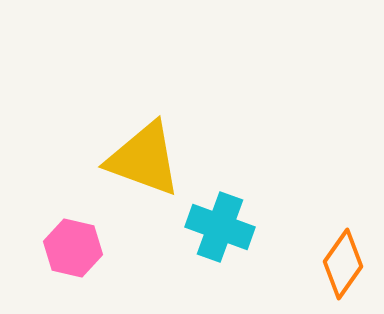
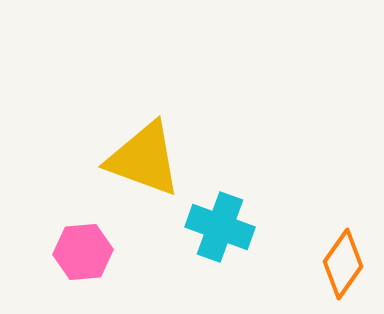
pink hexagon: moved 10 px right, 4 px down; rotated 18 degrees counterclockwise
